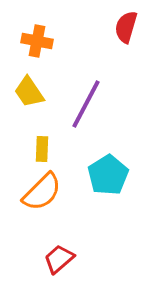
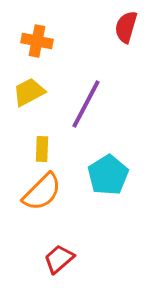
yellow trapezoid: rotated 96 degrees clockwise
